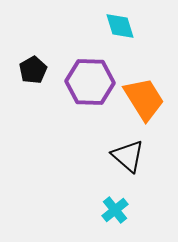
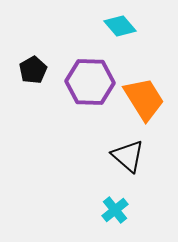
cyan diamond: rotated 24 degrees counterclockwise
